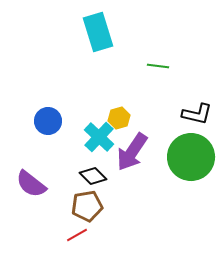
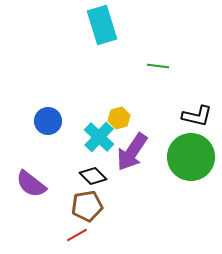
cyan rectangle: moved 4 px right, 7 px up
black L-shape: moved 2 px down
